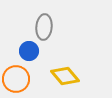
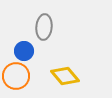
blue circle: moved 5 px left
orange circle: moved 3 px up
